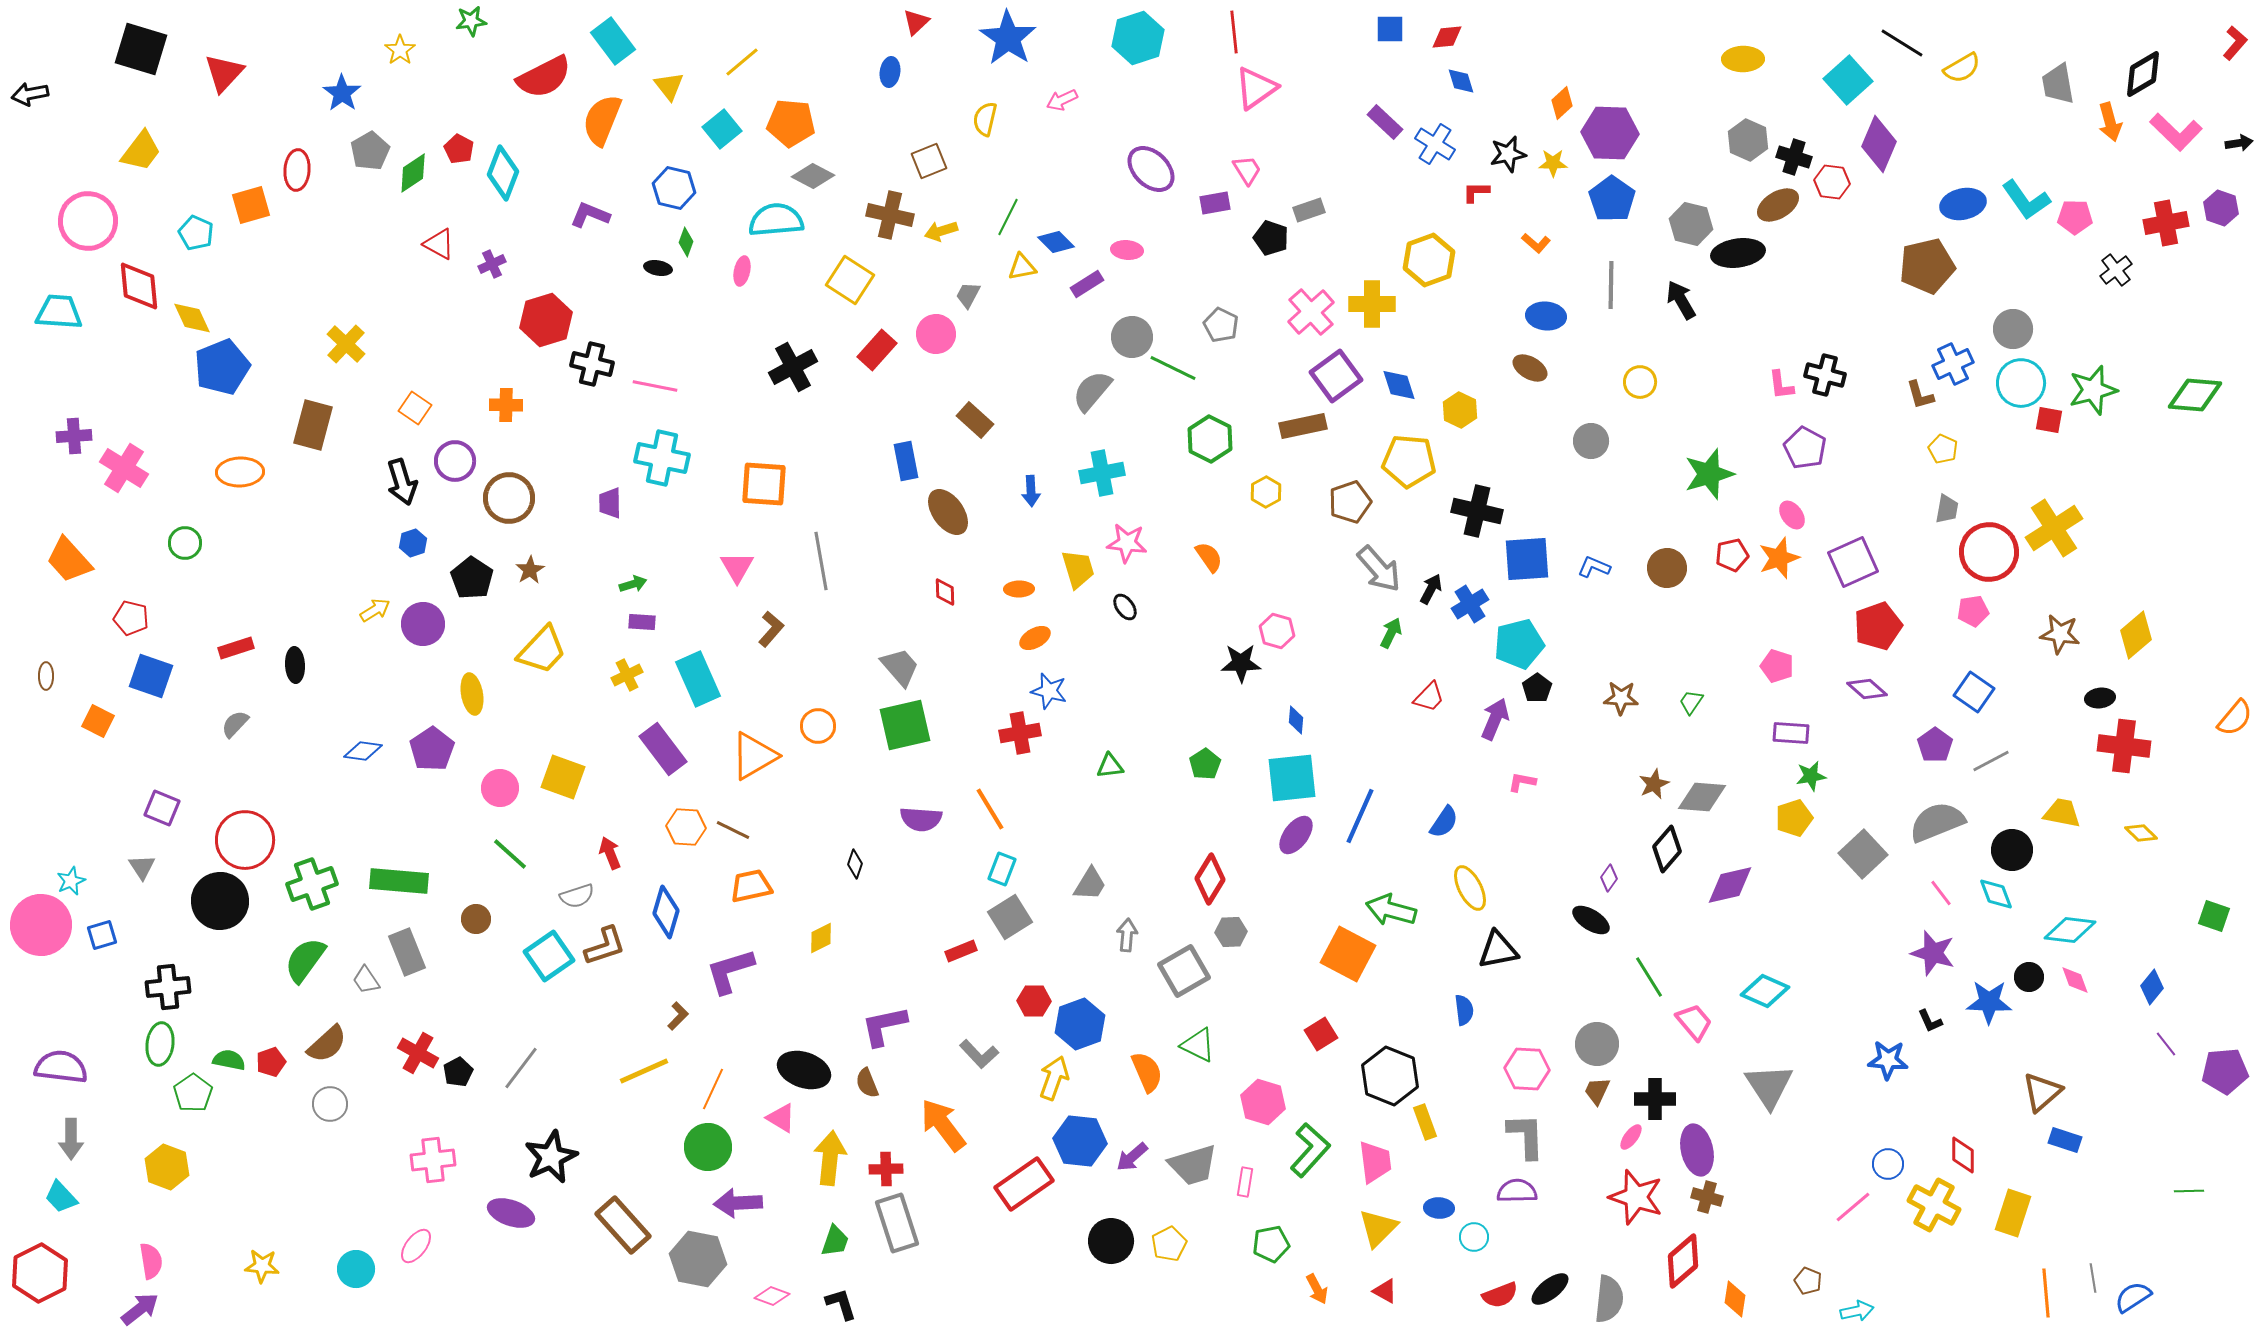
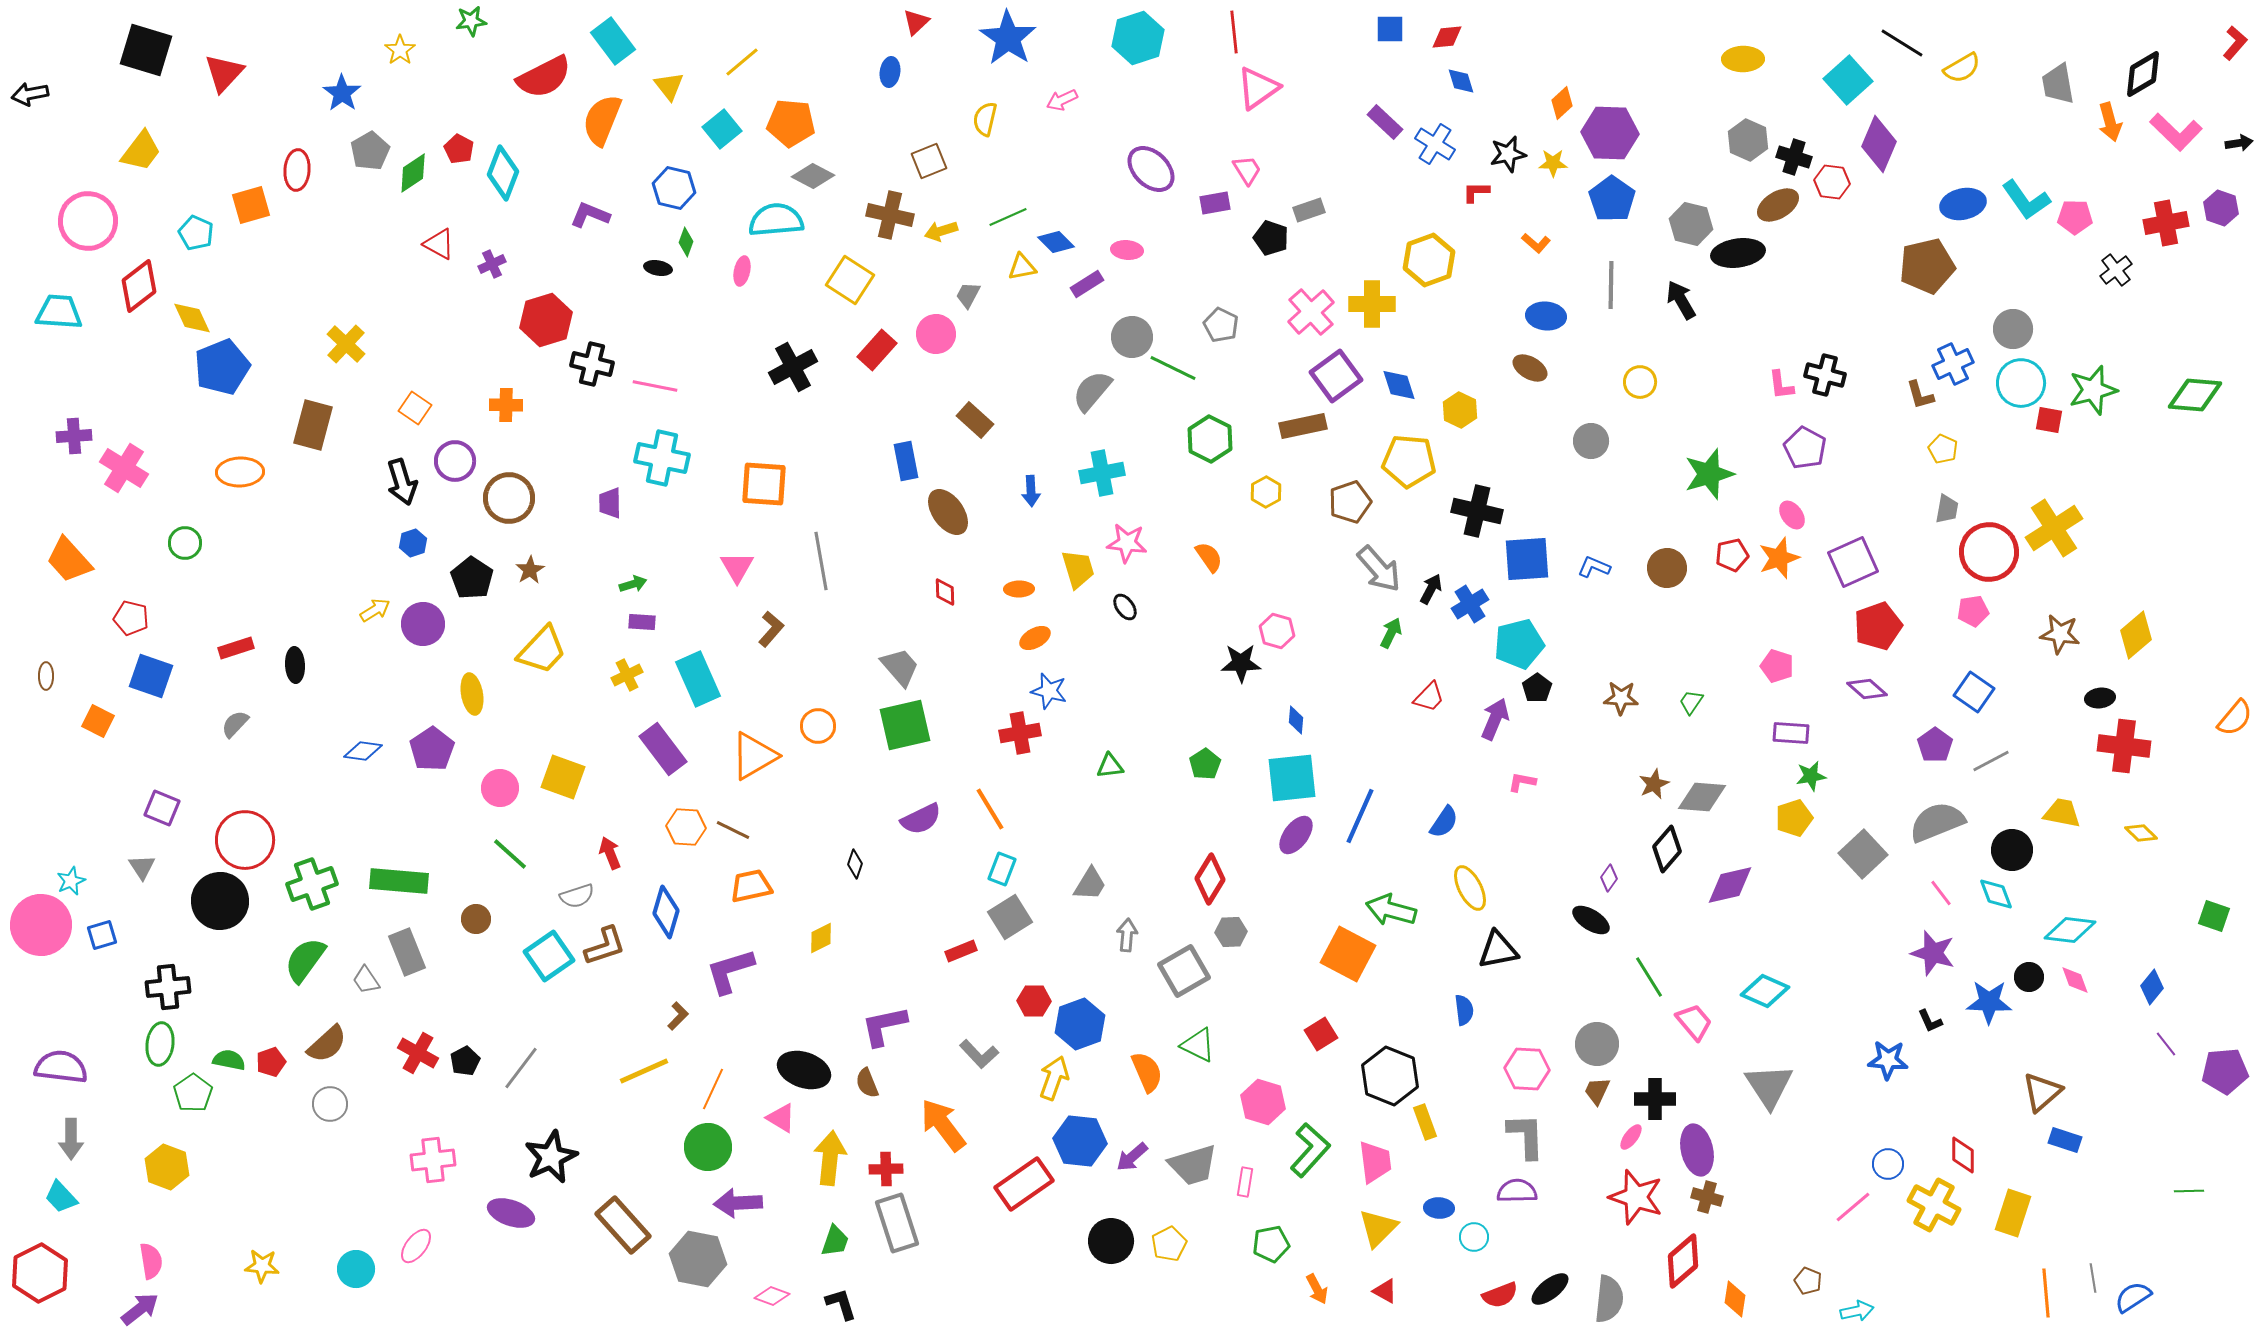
black square at (141, 49): moved 5 px right, 1 px down
pink triangle at (1256, 88): moved 2 px right
green line at (1008, 217): rotated 39 degrees clockwise
red diamond at (139, 286): rotated 58 degrees clockwise
purple semicircle at (921, 819): rotated 30 degrees counterclockwise
black pentagon at (458, 1072): moved 7 px right, 11 px up
